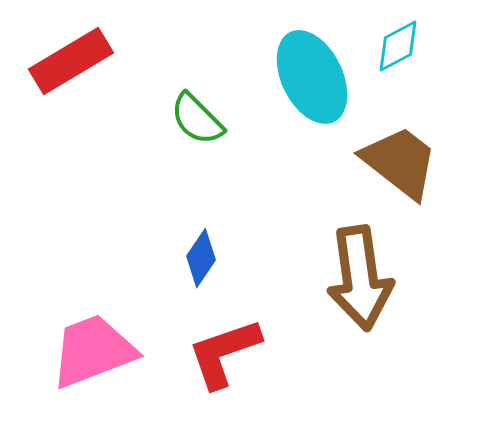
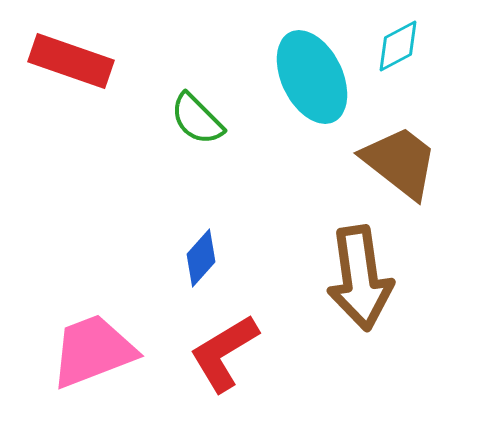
red rectangle: rotated 50 degrees clockwise
blue diamond: rotated 8 degrees clockwise
red L-shape: rotated 12 degrees counterclockwise
